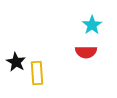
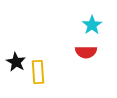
yellow rectangle: moved 1 px right, 1 px up
